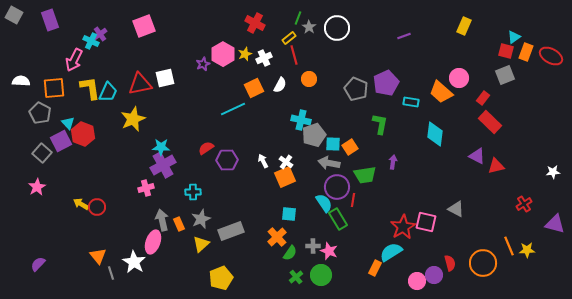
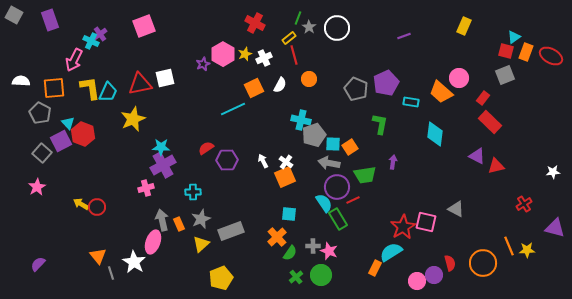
red line at (353, 200): rotated 56 degrees clockwise
purple triangle at (555, 224): moved 4 px down
